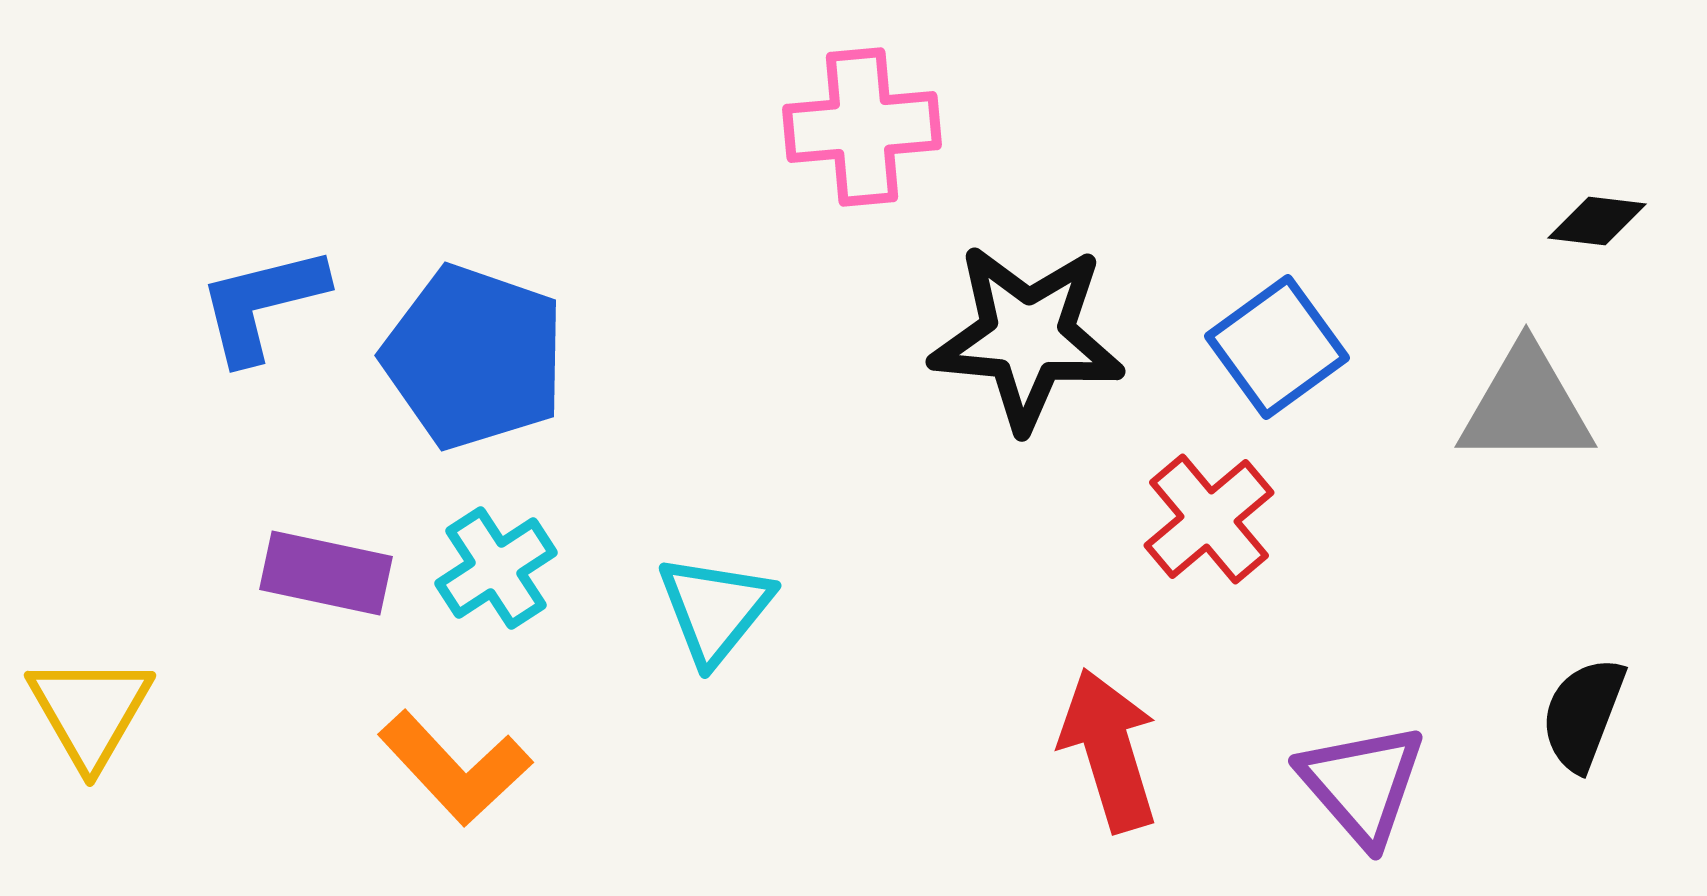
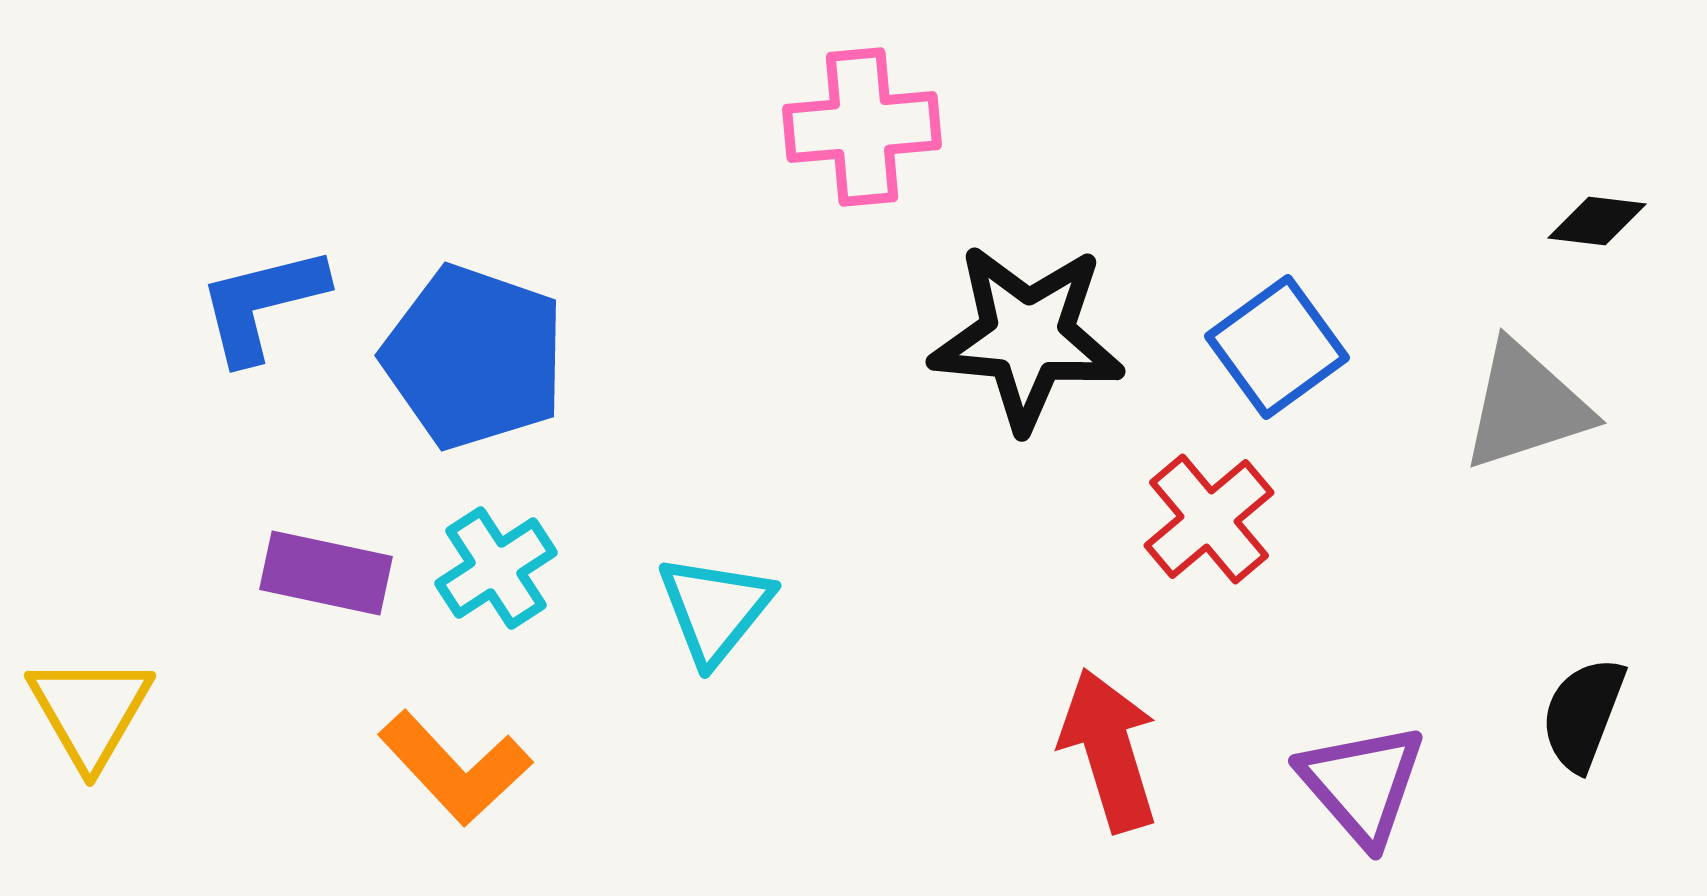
gray triangle: rotated 18 degrees counterclockwise
